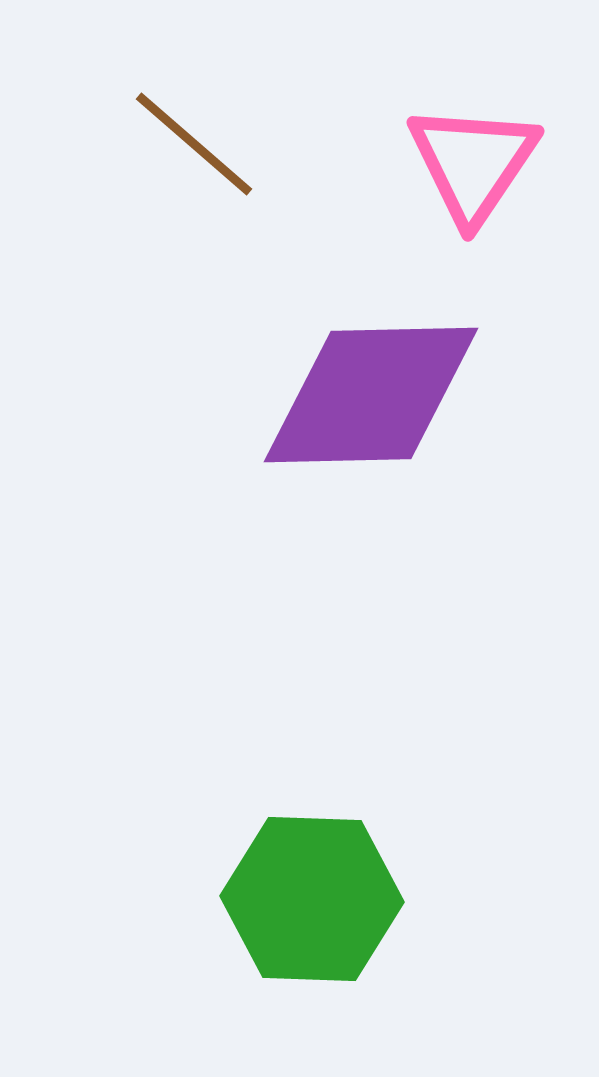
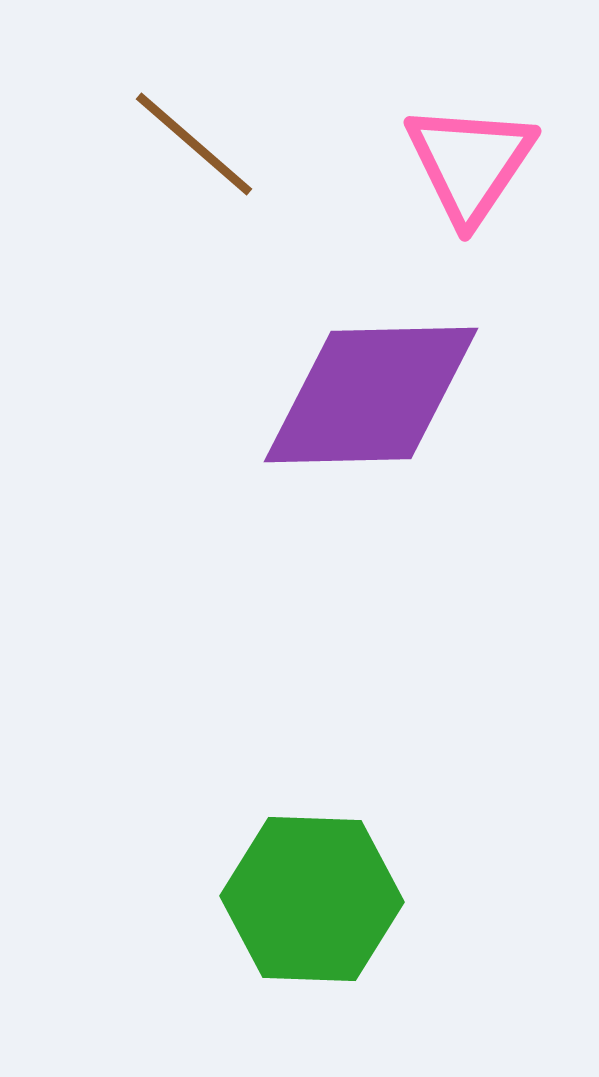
pink triangle: moved 3 px left
